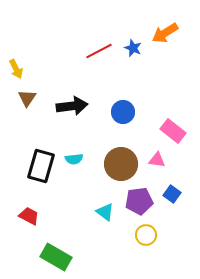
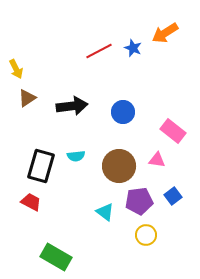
brown triangle: rotated 24 degrees clockwise
cyan semicircle: moved 2 px right, 3 px up
brown circle: moved 2 px left, 2 px down
blue square: moved 1 px right, 2 px down; rotated 18 degrees clockwise
red trapezoid: moved 2 px right, 14 px up
